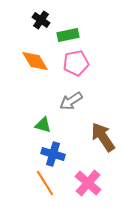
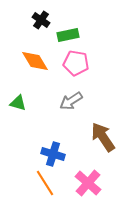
pink pentagon: rotated 20 degrees clockwise
green triangle: moved 25 px left, 22 px up
